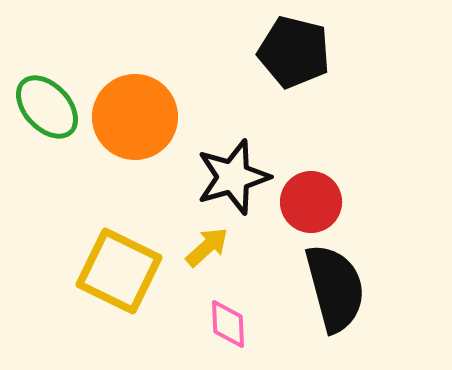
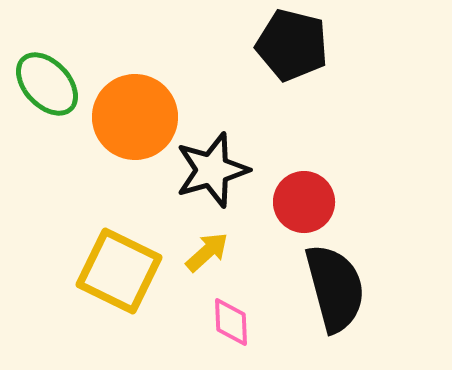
black pentagon: moved 2 px left, 7 px up
green ellipse: moved 23 px up
black star: moved 21 px left, 7 px up
red circle: moved 7 px left
yellow arrow: moved 5 px down
pink diamond: moved 3 px right, 2 px up
